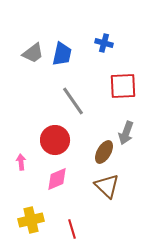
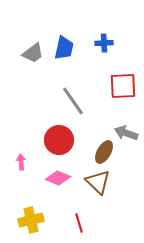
blue cross: rotated 18 degrees counterclockwise
blue trapezoid: moved 2 px right, 6 px up
gray arrow: rotated 90 degrees clockwise
red circle: moved 4 px right
pink diamond: moved 1 px right, 1 px up; rotated 45 degrees clockwise
brown triangle: moved 9 px left, 4 px up
red line: moved 7 px right, 6 px up
